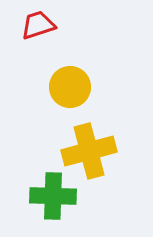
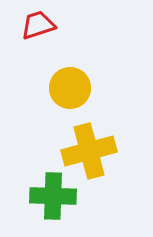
yellow circle: moved 1 px down
